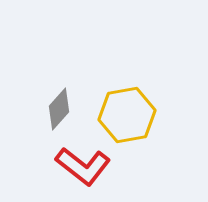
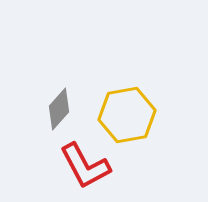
red L-shape: moved 2 px right; rotated 24 degrees clockwise
